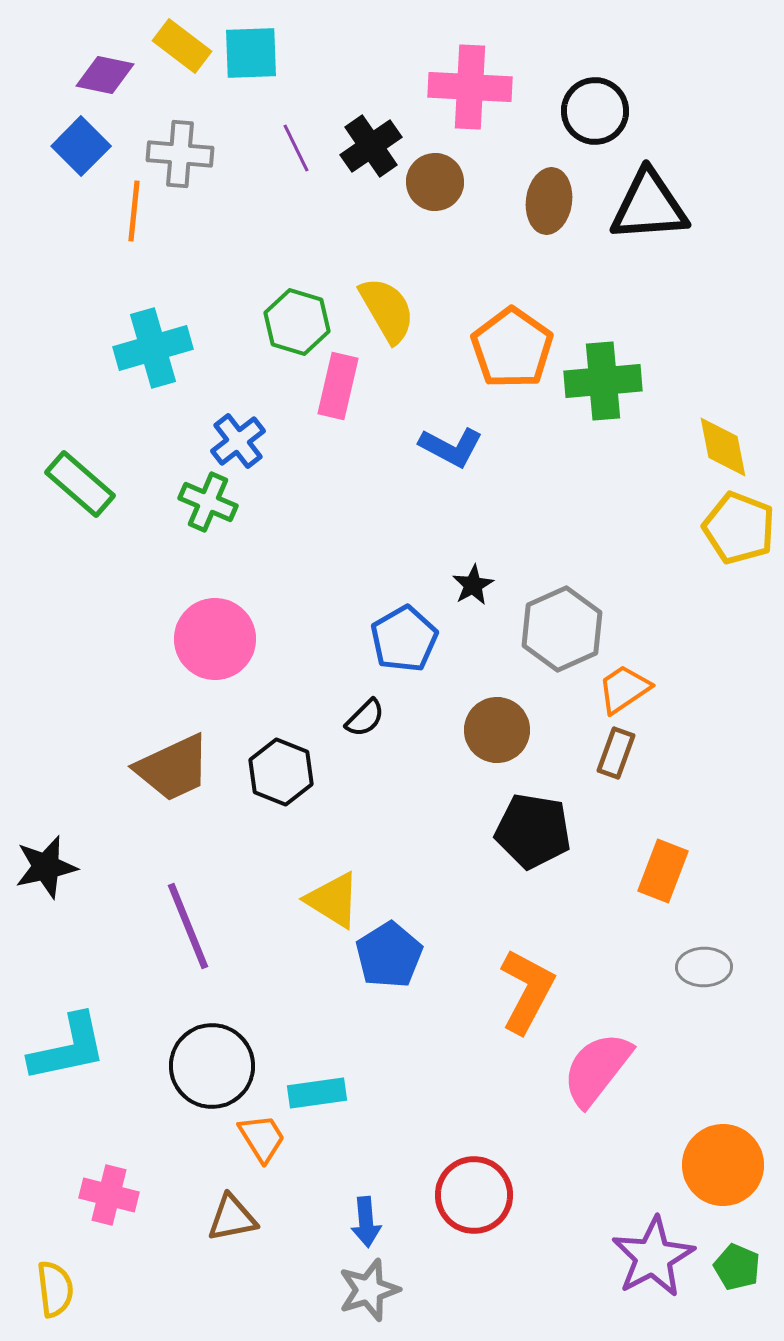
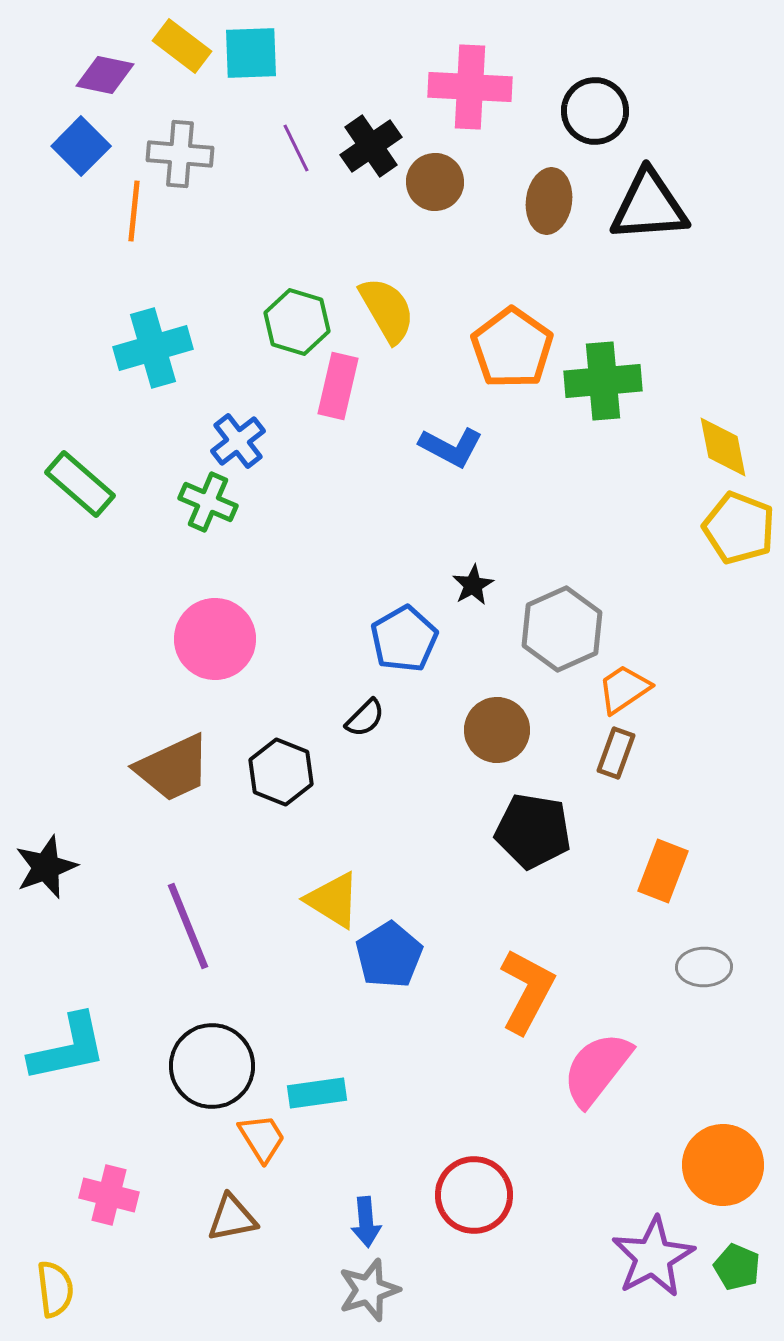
black star at (46, 867): rotated 8 degrees counterclockwise
